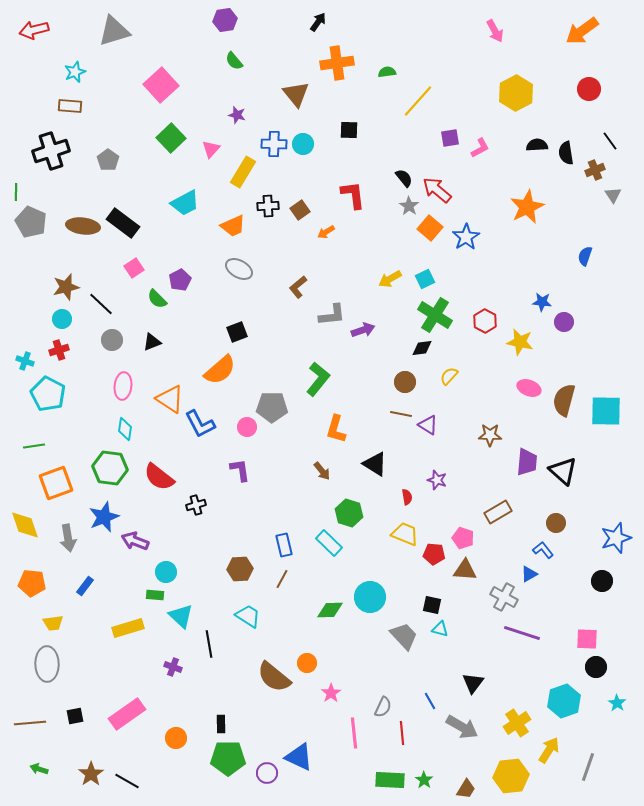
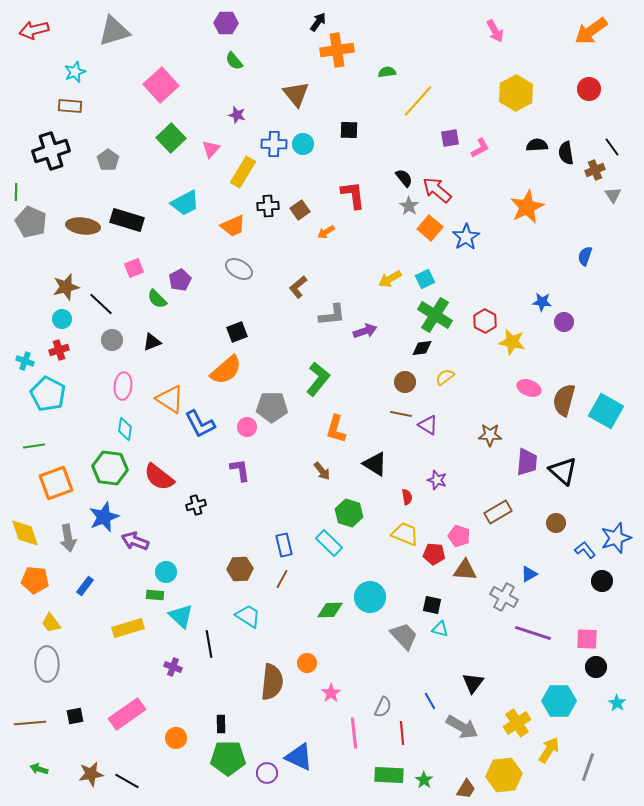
purple hexagon at (225, 20): moved 1 px right, 3 px down; rotated 10 degrees clockwise
orange arrow at (582, 31): moved 9 px right
orange cross at (337, 63): moved 13 px up
black line at (610, 141): moved 2 px right, 6 px down
black rectangle at (123, 223): moved 4 px right, 3 px up; rotated 20 degrees counterclockwise
pink square at (134, 268): rotated 12 degrees clockwise
purple arrow at (363, 330): moved 2 px right, 1 px down
yellow star at (520, 342): moved 8 px left
orange semicircle at (220, 370): moved 6 px right
yellow semicircle at (449, 376): moved 4 px left, 1 px down; rotated 12 degrees clockwise
cyan square at (606, 411): rotated 28 degrees clockwise
yellow diamond at (25, 525): moved 8 px down
pink pentagon at (463, 538): moved 4 px left, 2 px up
blue L-shape at (543, 550): moved 42 px right
orange pentagon at (32, 583): moved 3 px right, 3 px up
yellow trapezoid at (53, 623): moved 2 px left; rotated 60 degrees clockwise
purple line at (522, 633): moved 11 px right
brown semicircle at (274, 677): moved 2 px left, 5 px down; rotated 123 degrees counterclockwise
cyan hexagon at (564, 701): moved 5 px left; rotated 20 degrees clockwise
brown star at (91, 774): rotated 25 degrees clockwise
yellow hexagon at (511, 776): moved 7 px left, 1 px up
green rectangle at (390, 780): moved 1 px left, 5 px up
